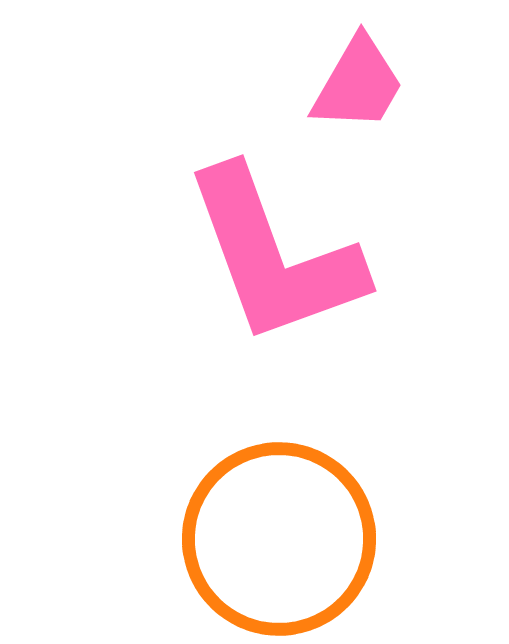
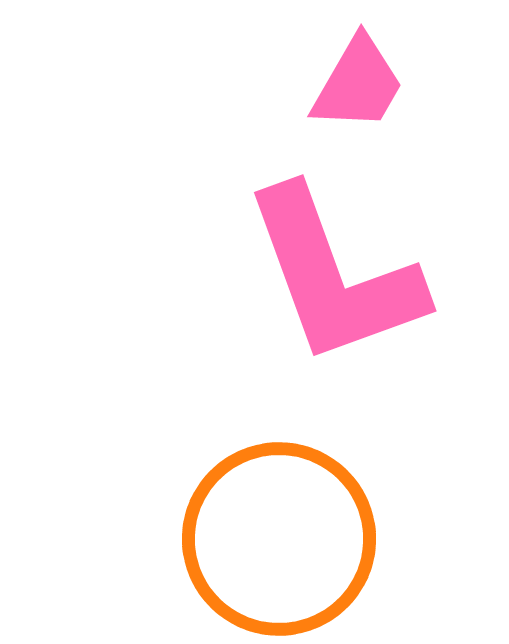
pink L-shape: moved 60 px right, 20 px down
